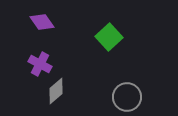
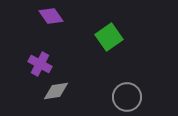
purple diamond: moved 9 px right, 6 px up
green square: rotated 8 degrees clockwise
gray diamond: rotated 32 degrees clockwise
